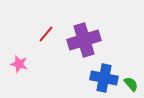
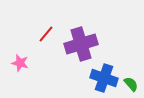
purple cross: moved 3 px left, 4 px down
pink star: moved 1 px right, 1 px up
blue cross: rotated 8 degrees clockwise
